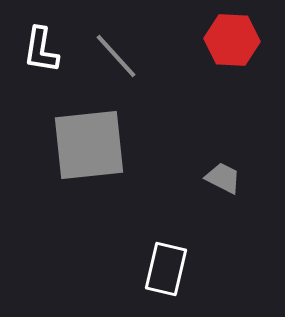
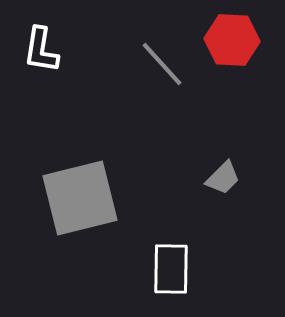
gray line: moved 46 px right, 8 px down
gray square: moved 9 px left, 53 px down; rotated 8 degrees counterclockwise
gray trapezoid: rotated 108 degrees clockwise
white rectangle: moved 5 px right; rotated 12 degrees counterclockwise
